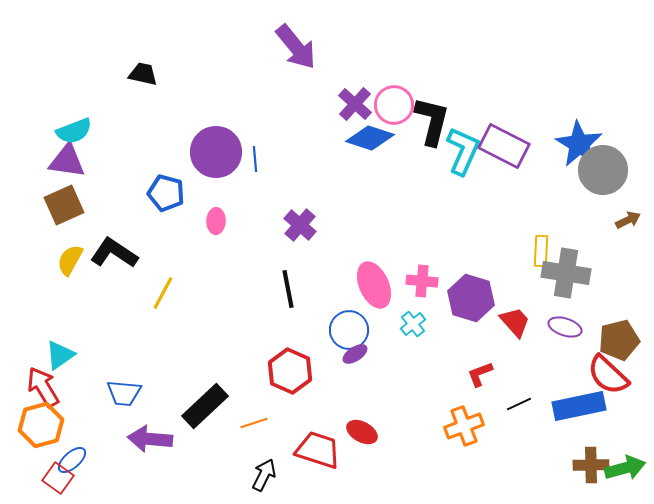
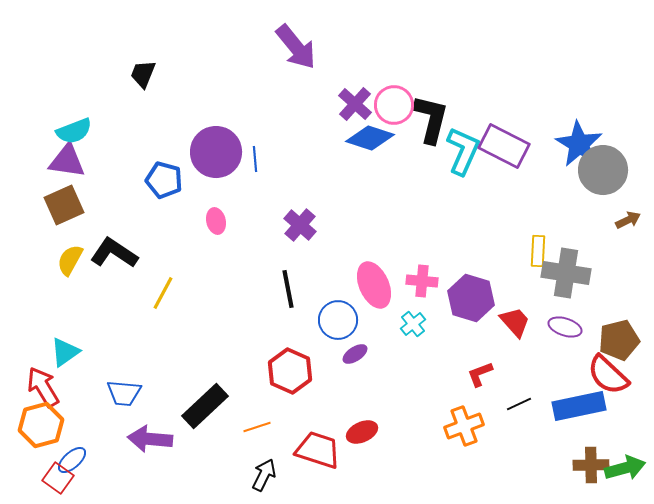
black trapezoid at (143, 74): rotated 80 degrees counterclockwise
black L-shape at (432, 121): moved 1 px left, 2 px up
blue pentagon at (166, 193): moved 2 px left, 13 px up
pink ellipse at (216, 221): rotated 15 degrees counterclockwise
yellow rectangle at (541, 251): moved 3 px left
blue circle at (349, 330): moved 11 px left, 10 px up
cyan triangle at (60, 355): moved 5 px right, 3 px up
orange line at (254, 423): moved 3 px right, 4 px down
red ellipse at (362, 432): rotated 52 degrees counterclockwise
